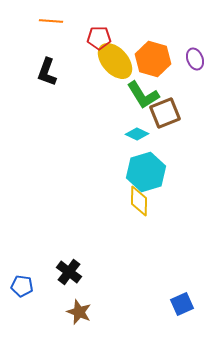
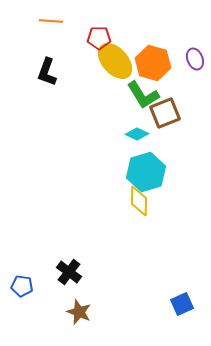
orange hexagon: moved 4 px down
